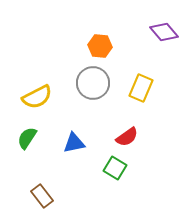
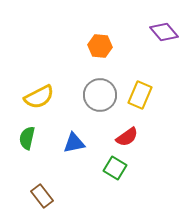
gray circle: moved 7 px right, 12 px down
yellow rectangle: moved 1 px left, 7 px down
yellow semicircle: moved 2 px right
green semicircle: rotated 20 degrees counterclockwise
